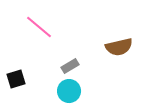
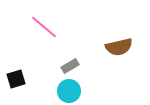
pink line: moved 5 px right
